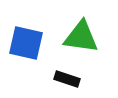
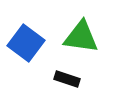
blue square: rotated 24 degrees clockwise
